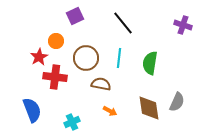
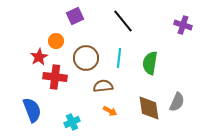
black line: moved 2 px up
brown semicircle: moved 2 px right, 2 px down; rotated 18 degrees counterclockwise
